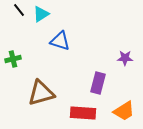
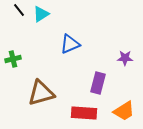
blue triangle: moved 10 px right, 3 px down; rotated 40 degrees counterclockwise
red rectangle: moved 1 px right
